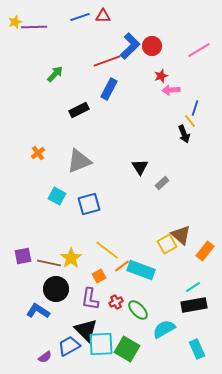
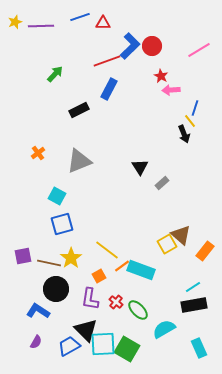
red triangle at (103, 16): moved 7 px down
purple line at (34, 27): moved 7 px right, 1 px up
red star at (161, 76): rotated 24 degrees counterclockwise
blue square at (89, 204): moved 27 px left, 20 px down
red cross at (116, 302): rotated 24 degrees counterclockwise
cyan square at (101, 344): moved 2 px right
cyan rectangle at (197, 349): moved 2 px right, 1 px up
purple semicircle at (45, 357): moved 9 px left, 15 px up; rotated 24 degrees counterclockwise
